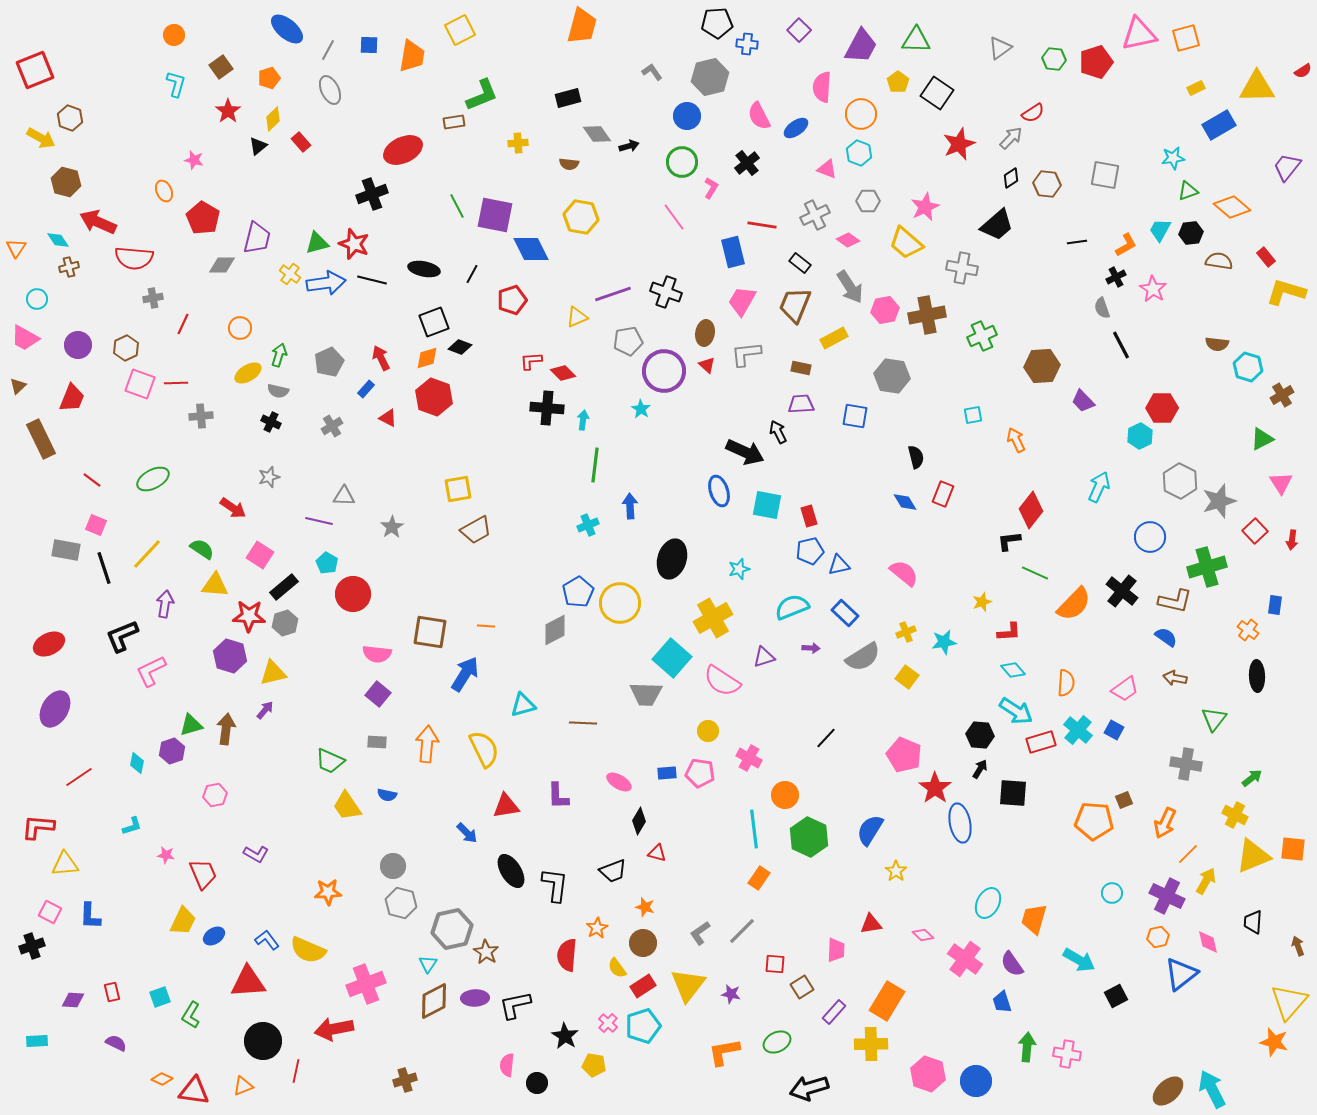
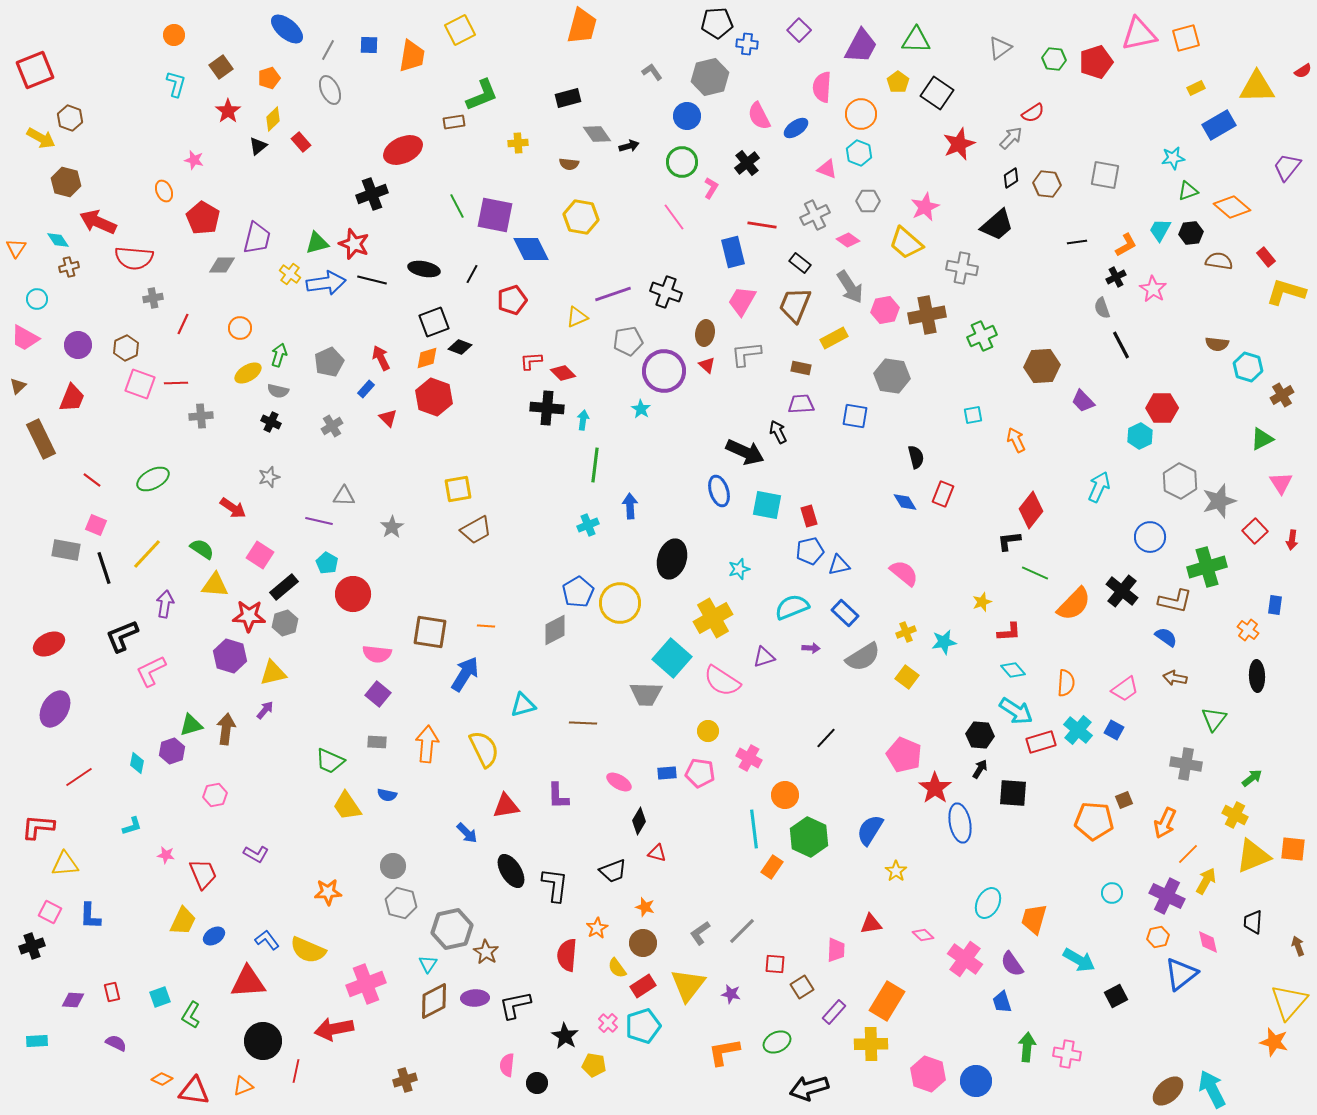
red triangle at (388, 418): rotated 18 degrees clockwise
orange rectangle at (759, 878): moved 13 px right, 11 px up
